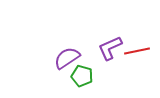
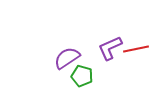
red line: moved 1 px left, 2 px up
